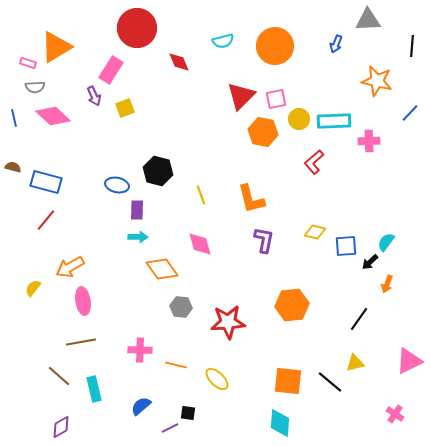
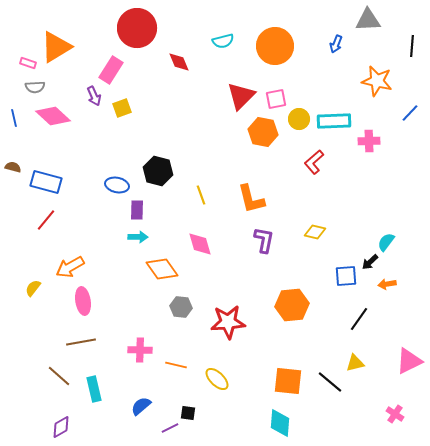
yellow square at (125, 108): moved 3 px left
blue square at (346, 246): moved 30 px down
orange arrow at (387, 284): rotated 60 degrees clockwise
